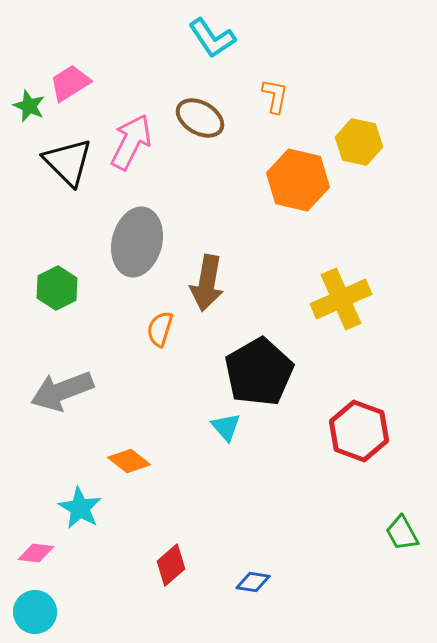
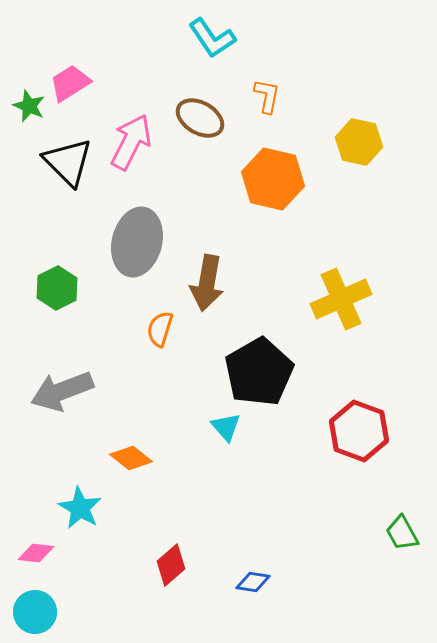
orange L-shape: moved 8 px left
orange hexagon: moved 25 px left, 1 px up
orange diamond: moved 2 px right, 3 px up
